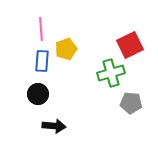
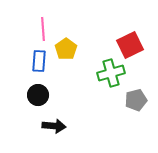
pink line: moved 2 px right
yellow pentagon: rotated 15 degrees counterclockwise
blue rectangle: moved 3 px left
black circle: moved 1 px down
gray pentagon: moved 5 px right, 3 px up; rotated 20 degrees counterclockwise
